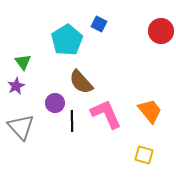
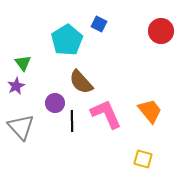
green triangle: moved 1 px down
yellow square: moved 1 px left, 4 px down
